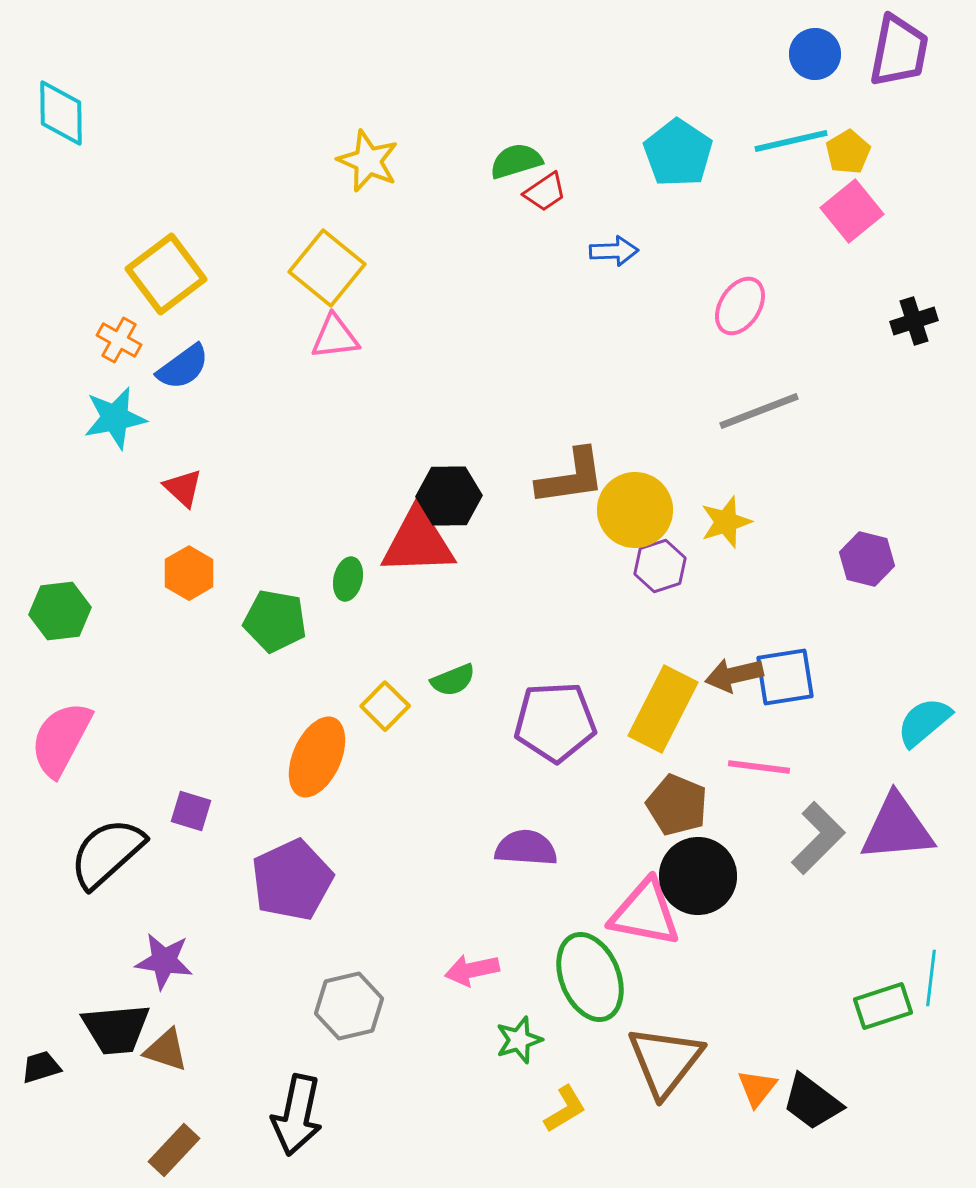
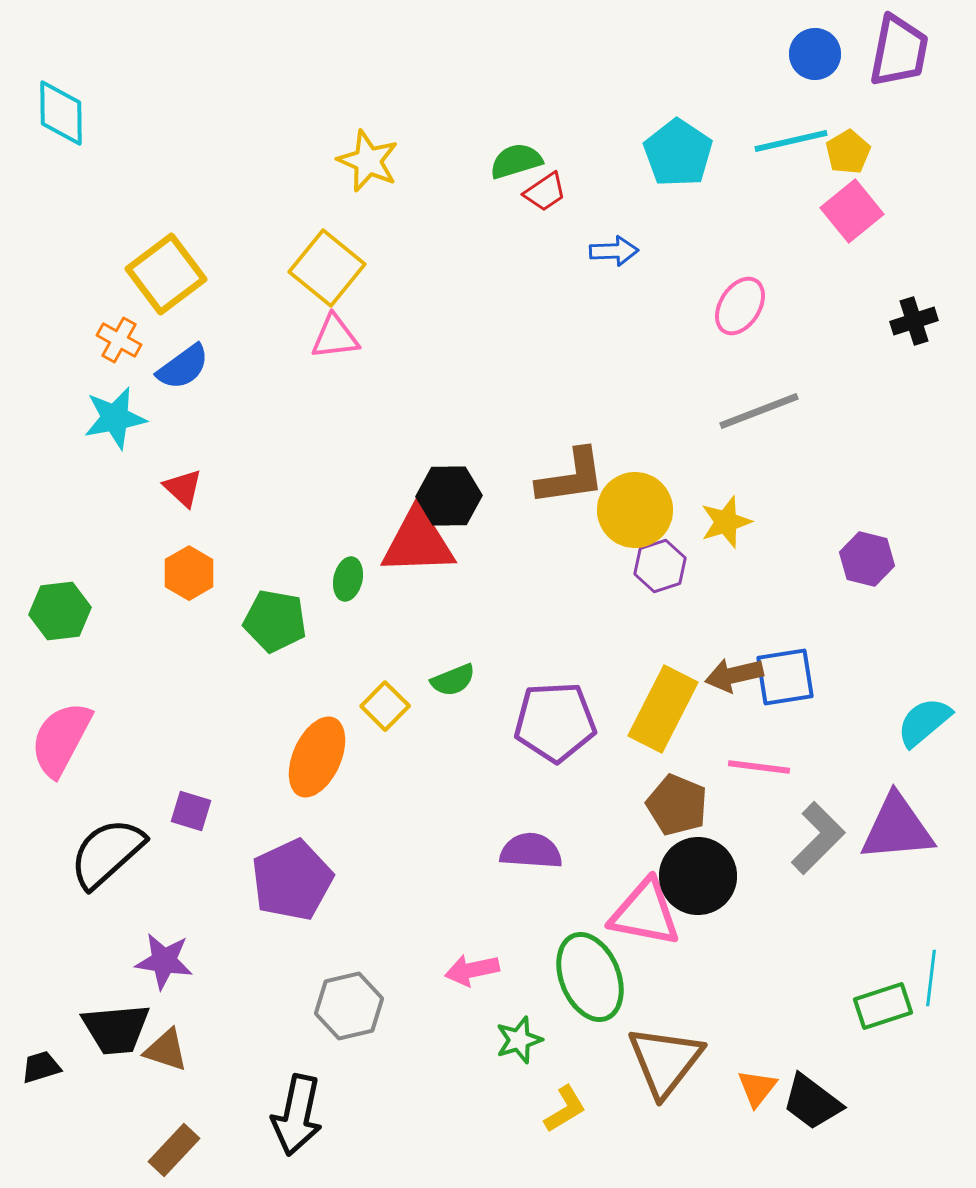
purple semicircle at (526, 848): moved 5 px right, 3 px down
